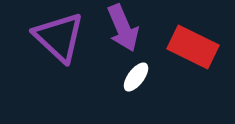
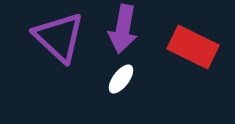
purple arrow: moved 1 px down; rotated 33 degrees clockwise
white ellipse: moved 15 px left, 2 px down
